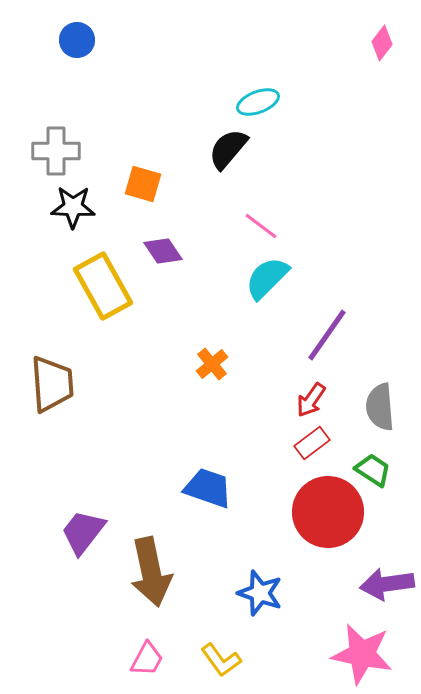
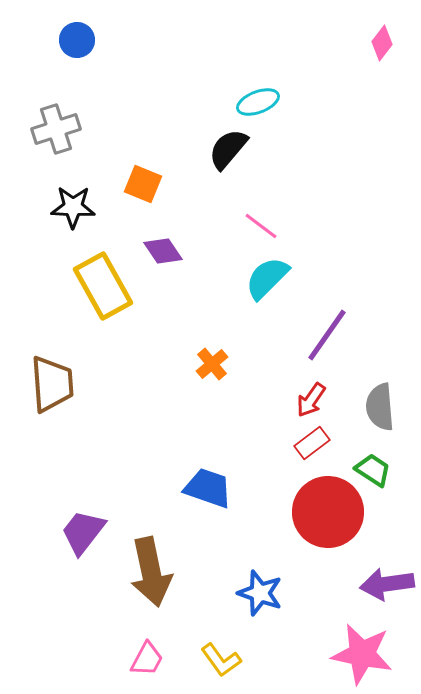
gray cross: moved 22 px up; rotated 18 degrees counterclockwise
orange square: rotated 6 degrees clockwise
